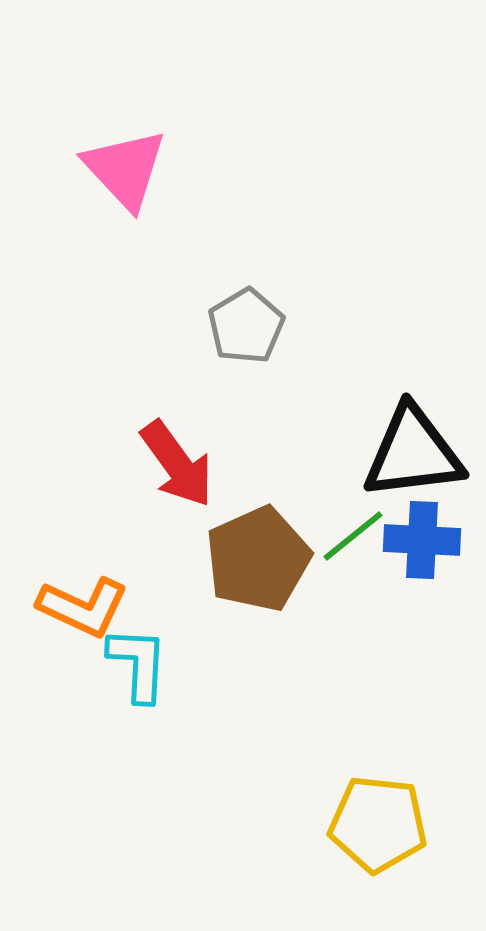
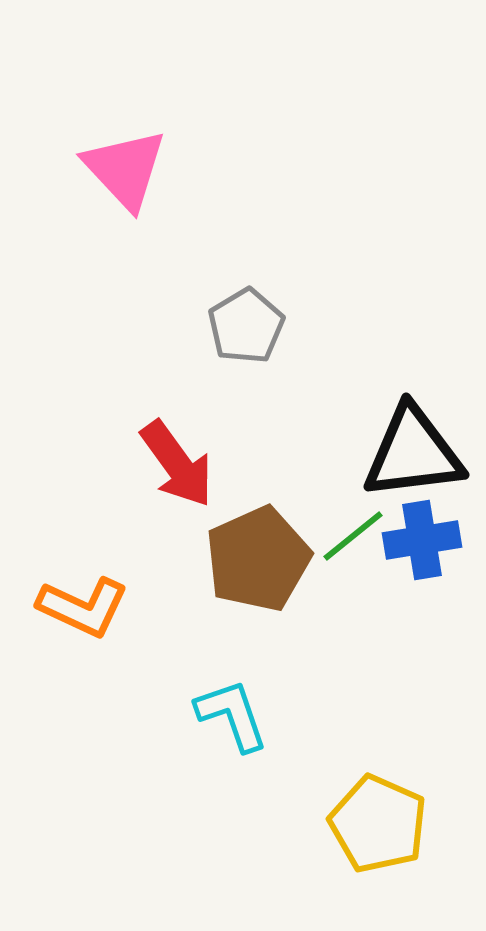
blue cross: rotated 12 degrees counterclockwise
cyan L-shape: moved 94 px right, 51 px down; rotated 22 degrees counterclockwise
yellow pentagon: rotated 18 degrees clockwise
